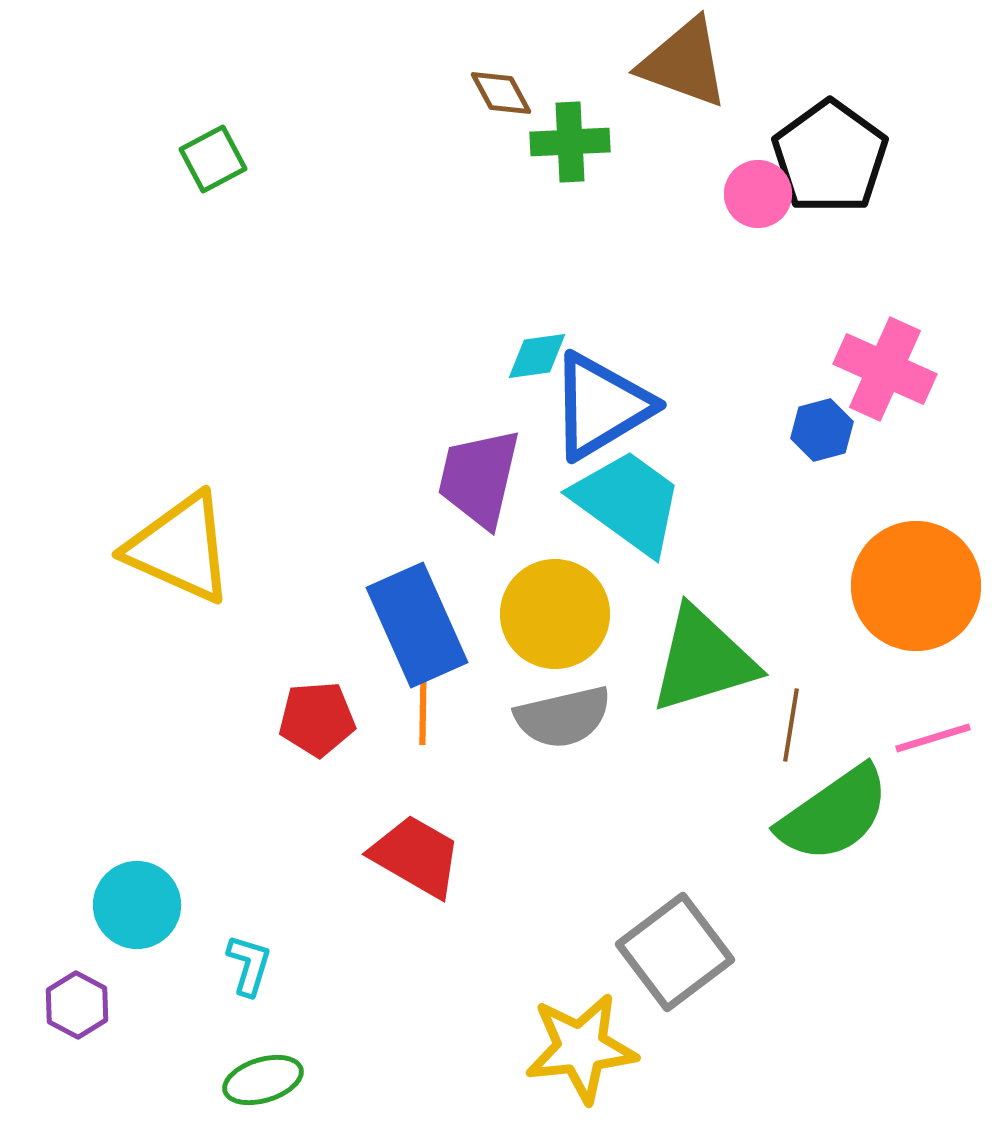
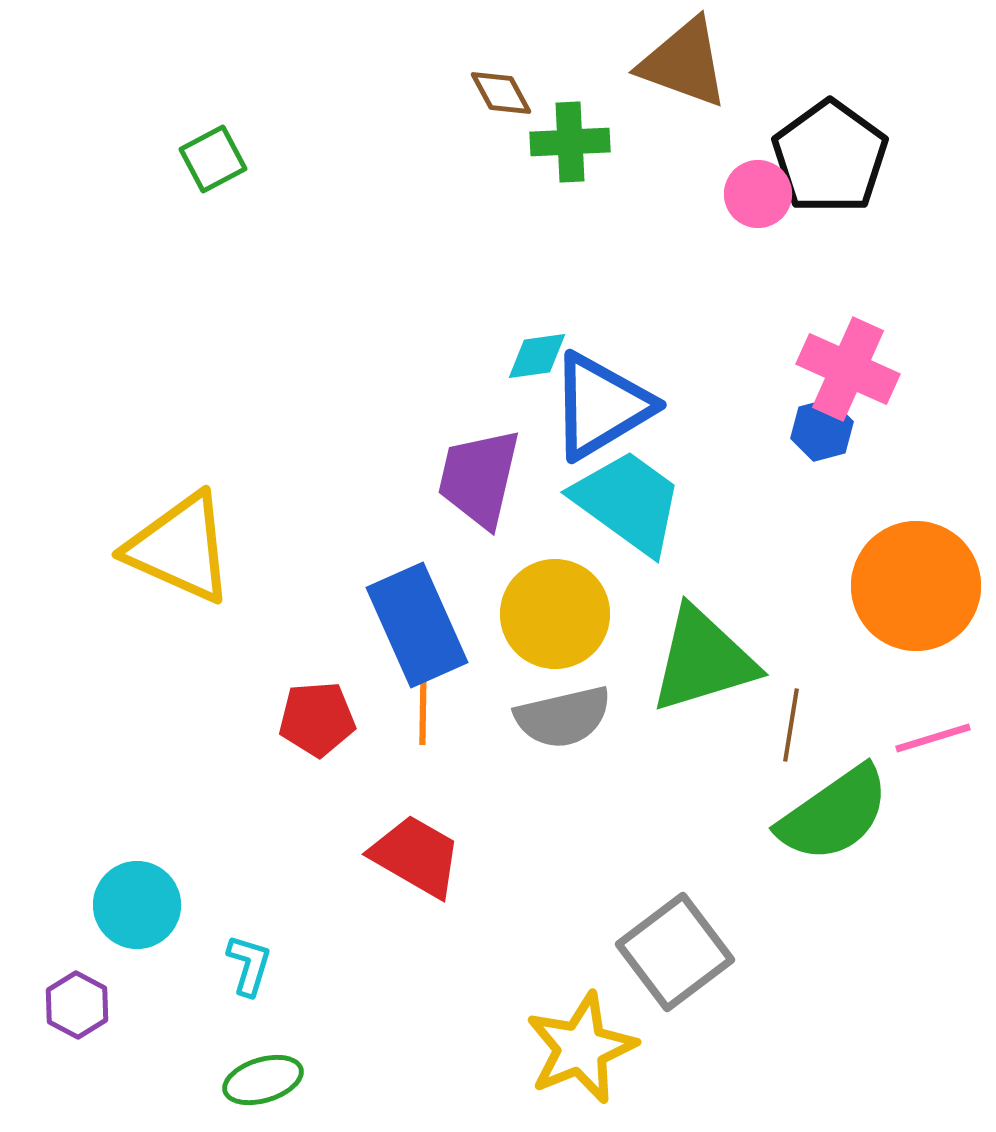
pink cross: moved 37 px left
yellow star: rotated 16 degrees counterclockwise
